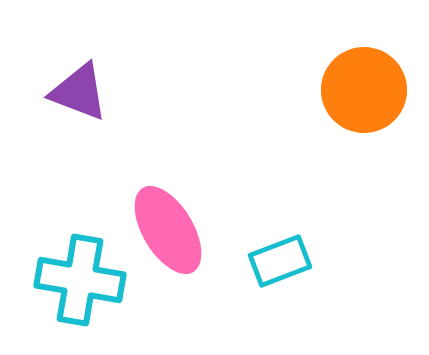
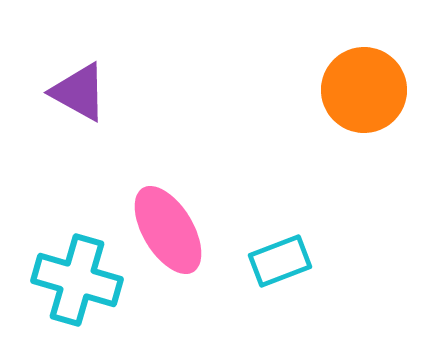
purple triangle: rotated 8 degrees clockwise
cyan cross: moved 3 px left; rotated 6 degrees clockwise
